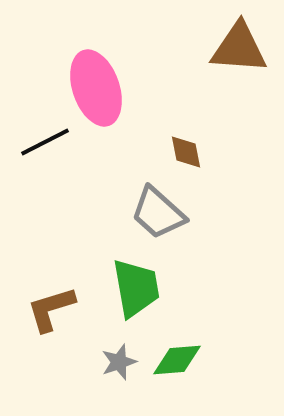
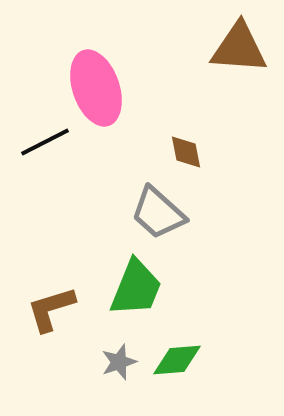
green trapezoid: rotated 32 degrees clockwise
